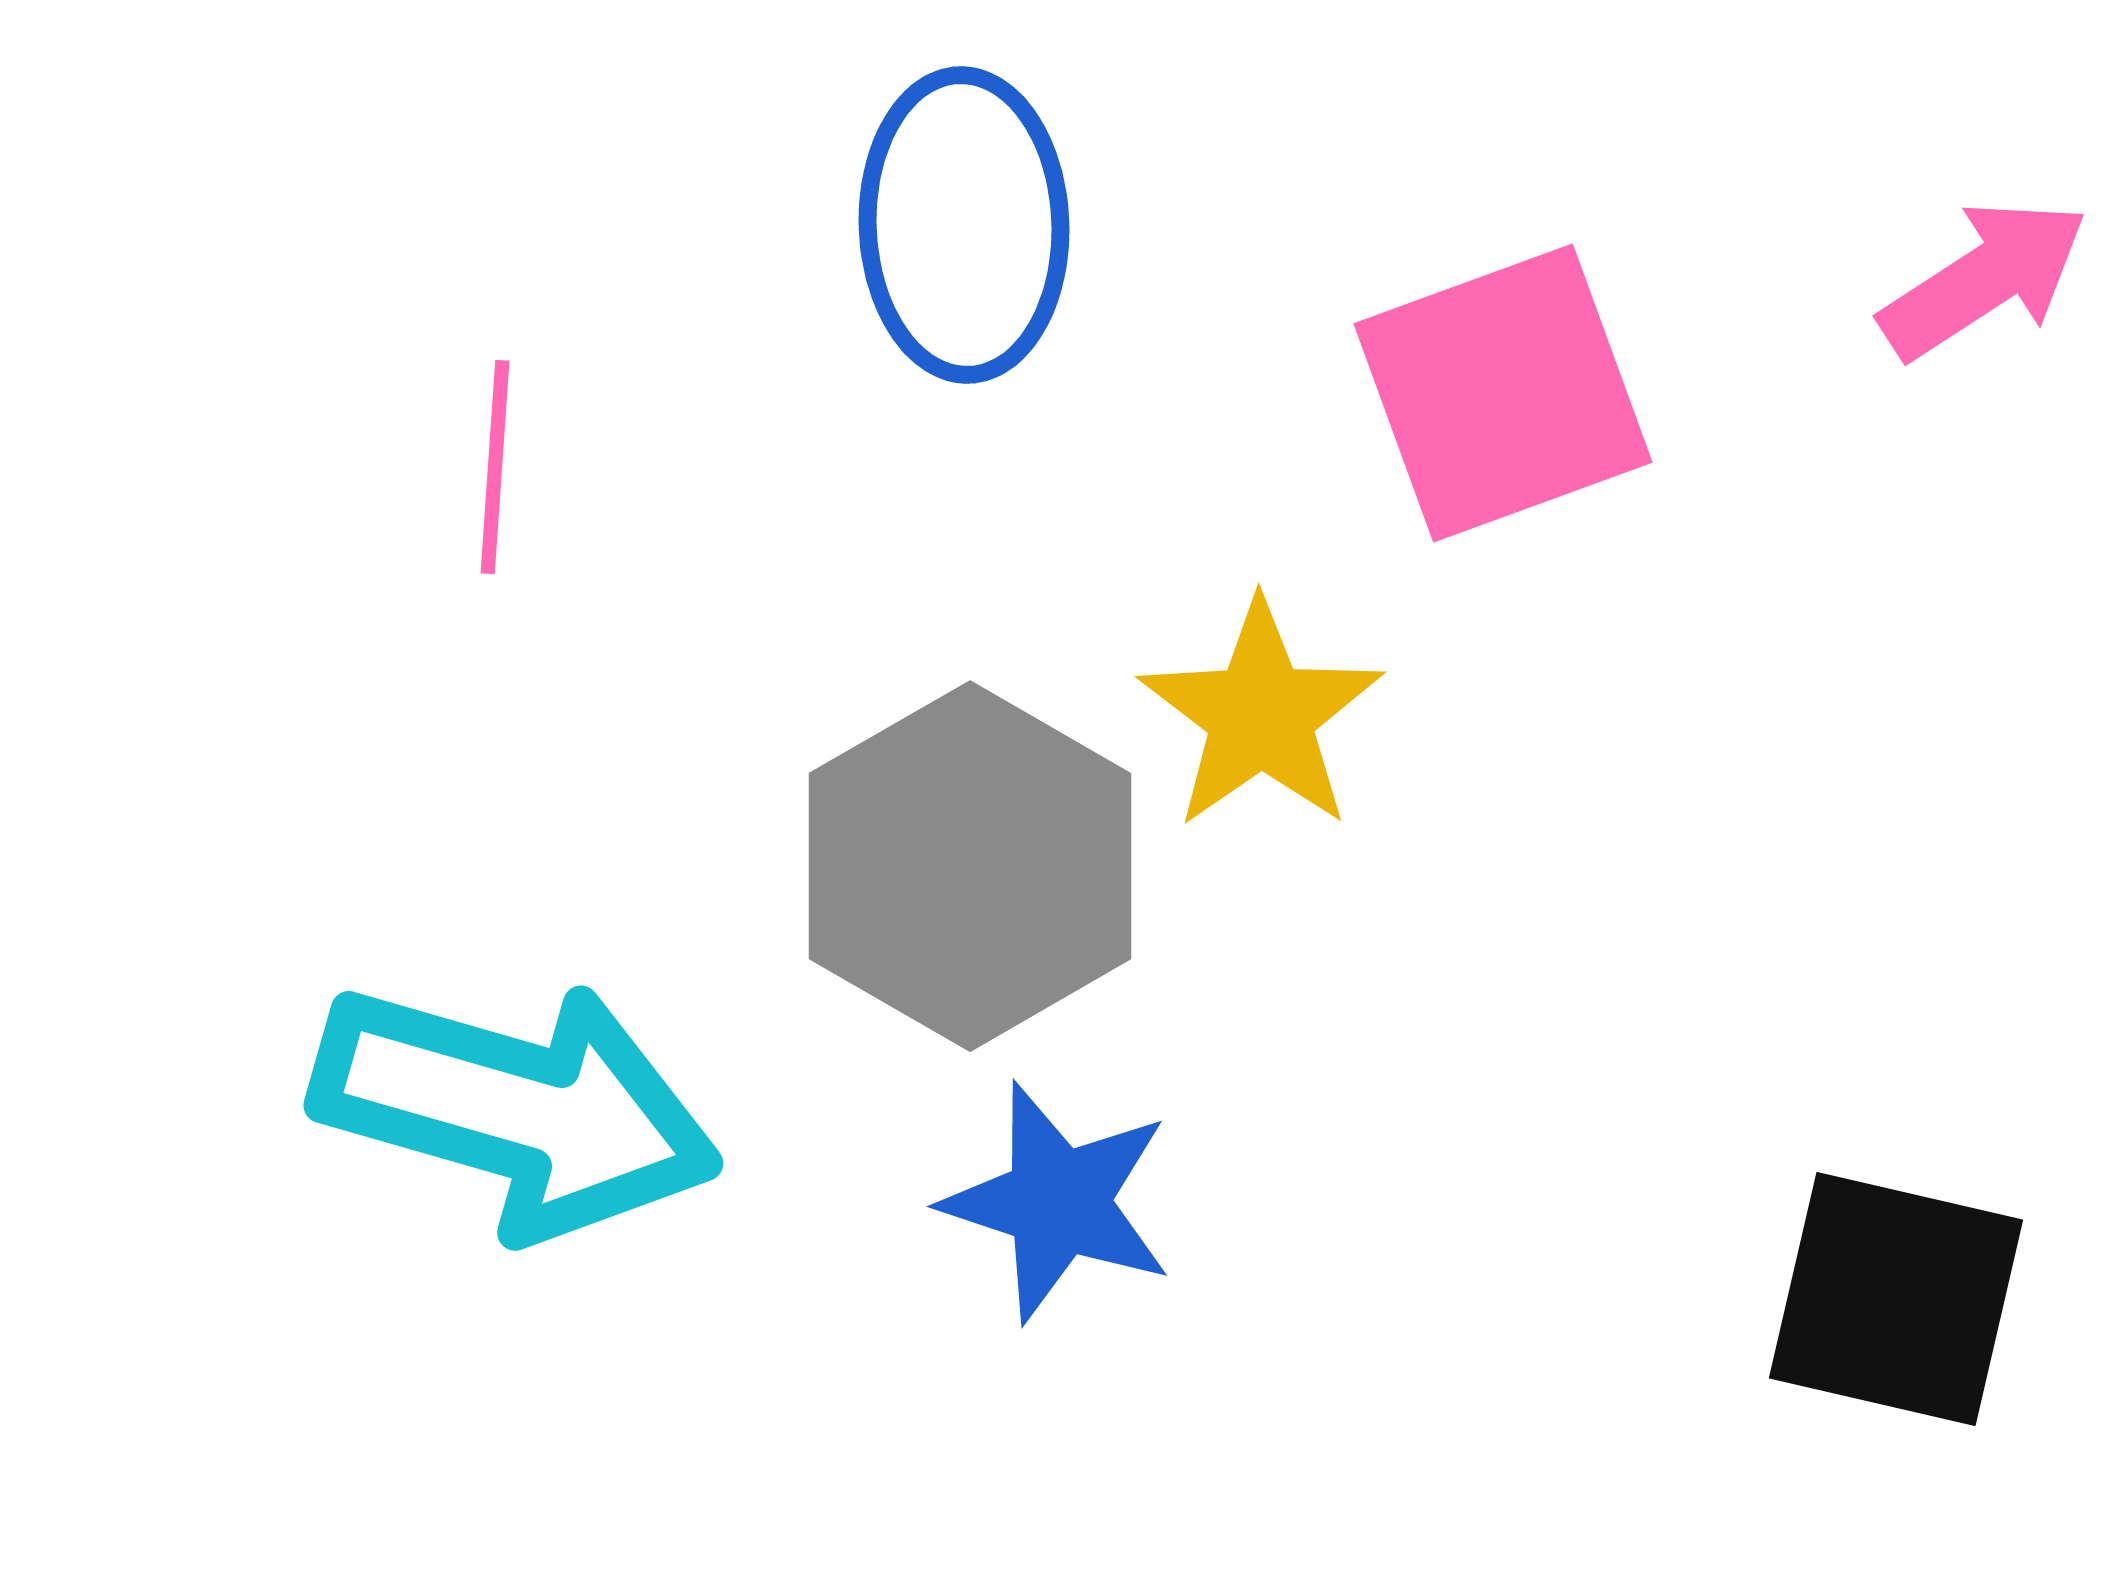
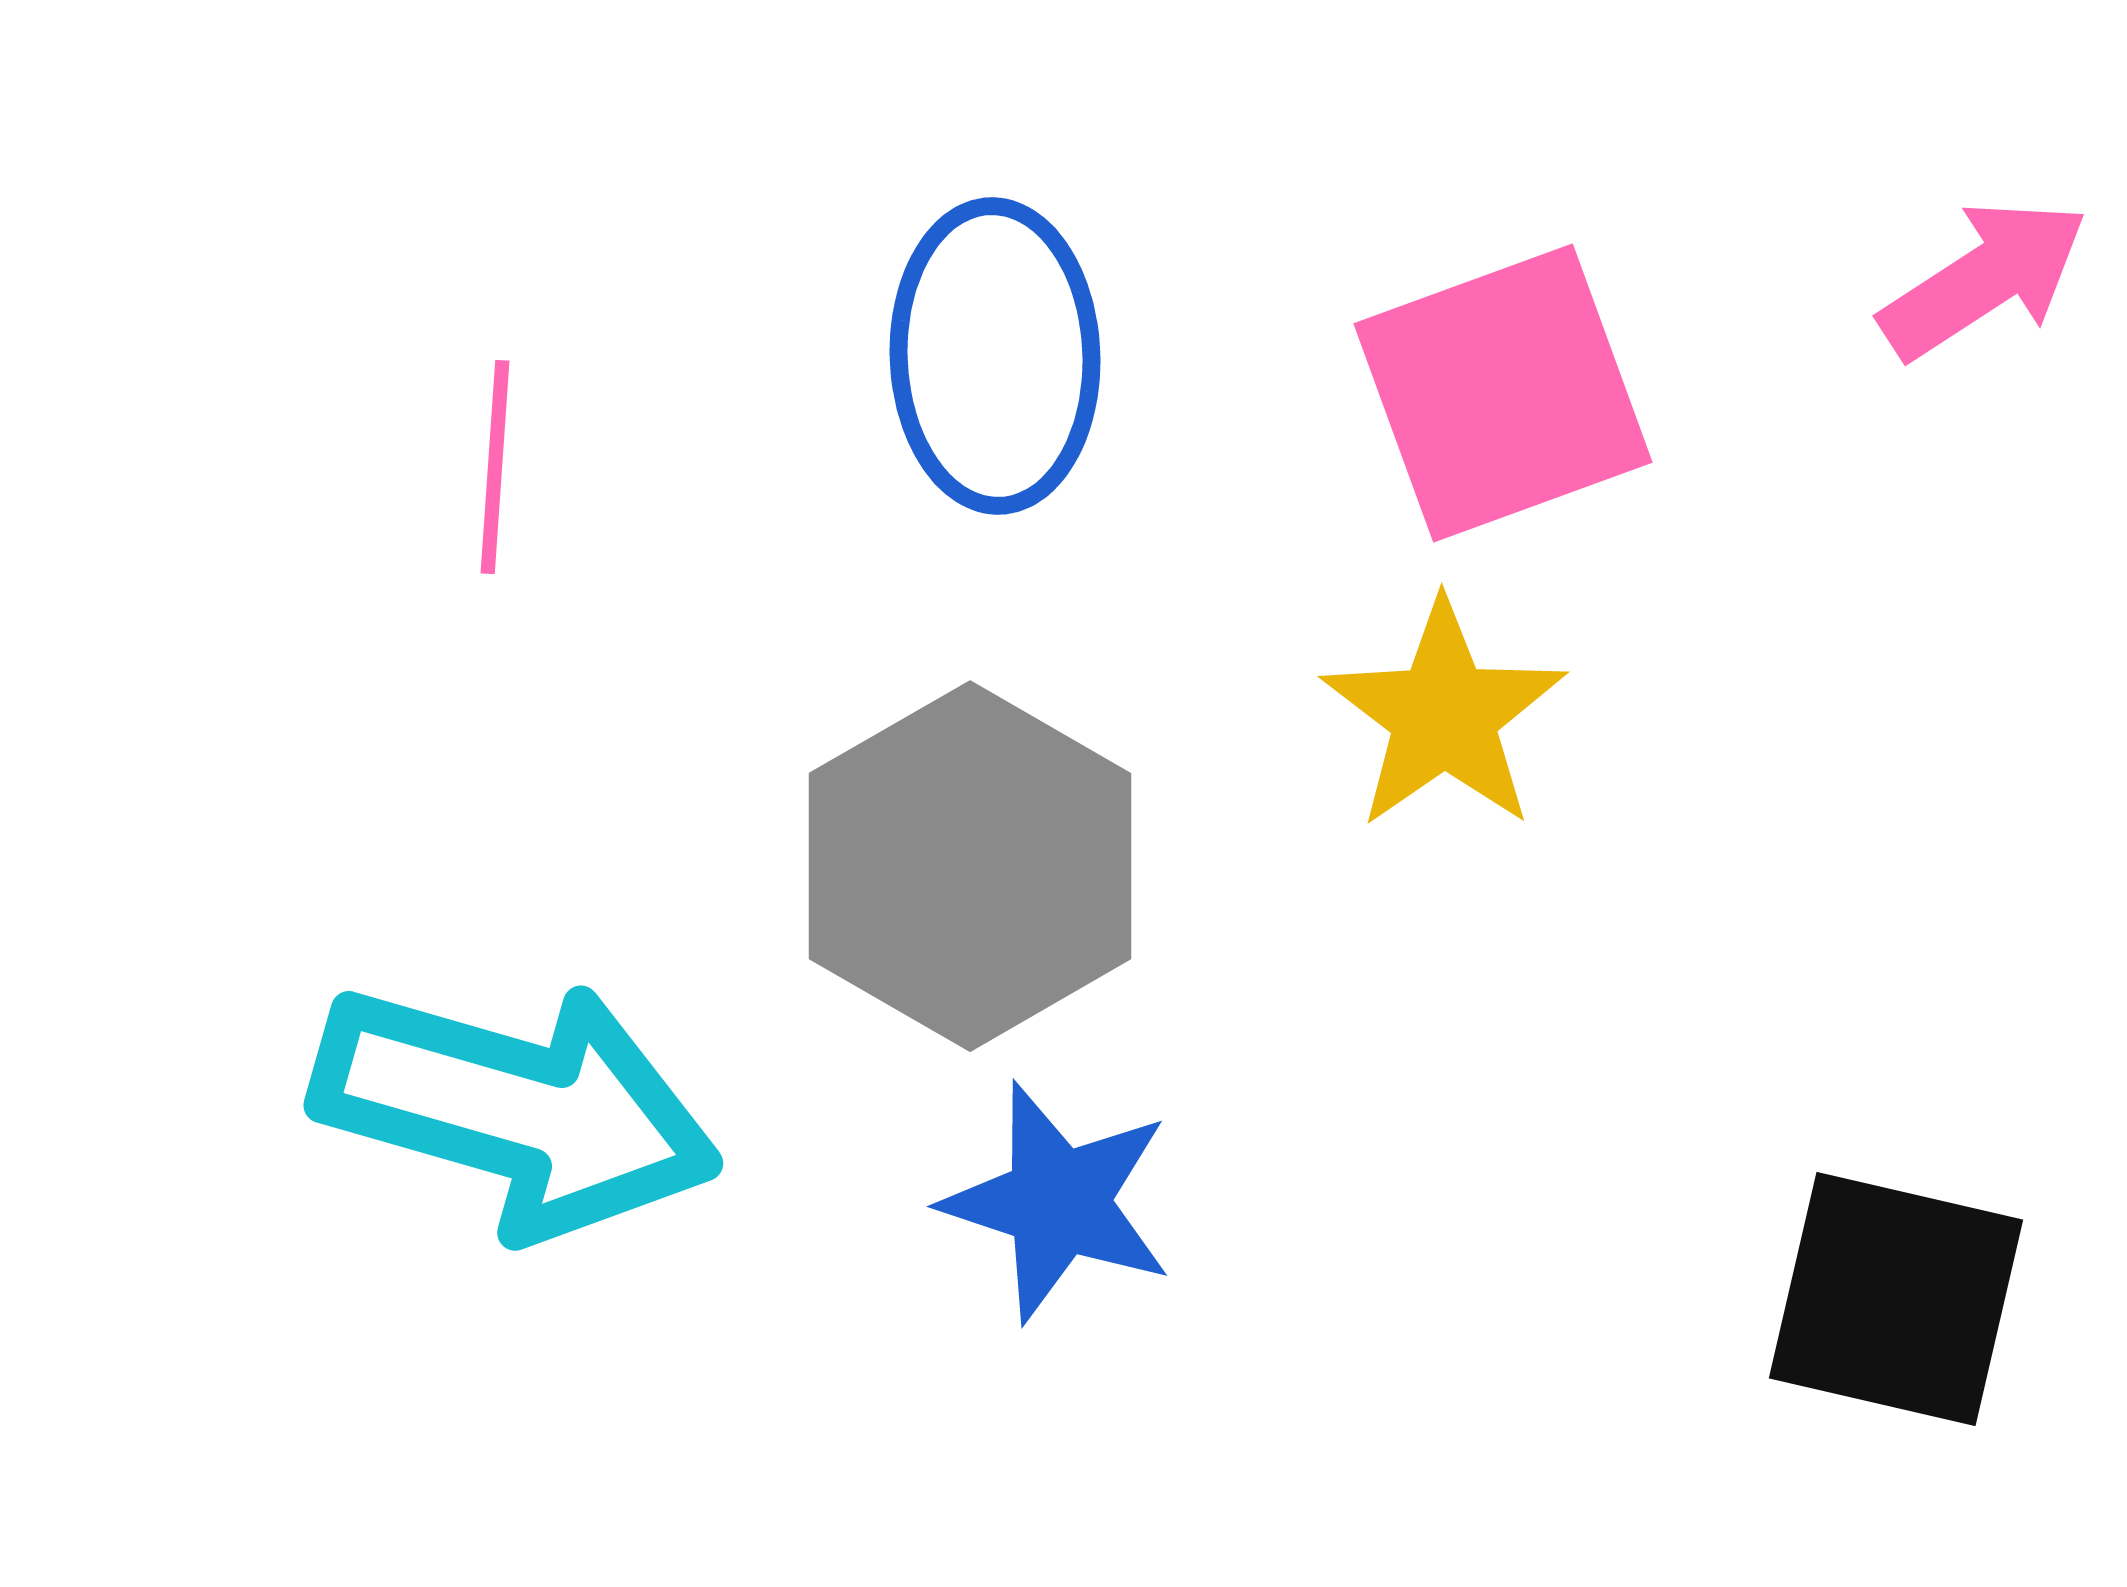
blue ellipse: moved 31 px right, 131 px down
yellow star: moved 183 px right
